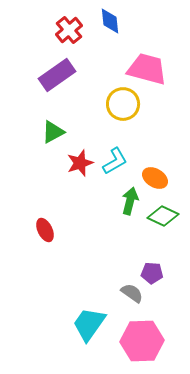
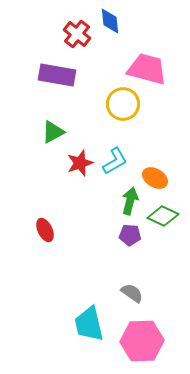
red cross: moved 8 px right, 4 px down; rotated 12 degrees counterclockwise
purple rectangle: rotated 45 degrees clockwise
purple pentagon: moved 22 px left, 38 px up
cyan trapezoid: rotated 48 degrees counterclockwise
